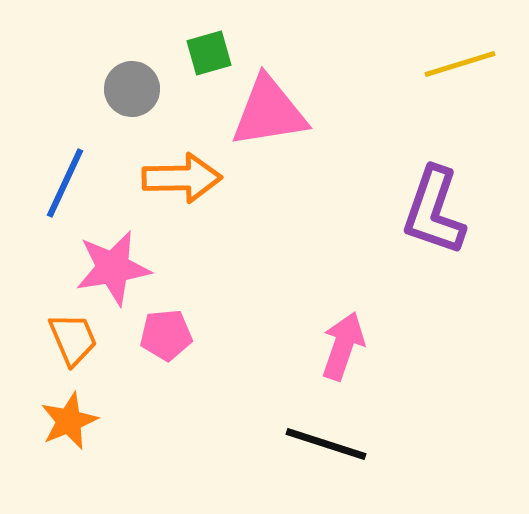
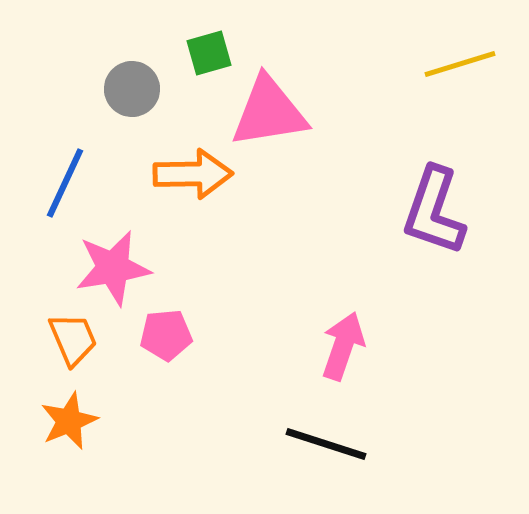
orange arrow: moved 11 px right, 4 px up
